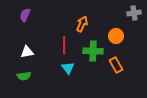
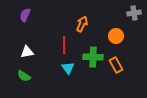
green cross: moved 6 px down
green semicircle: rotated 40 degrees clockwise
